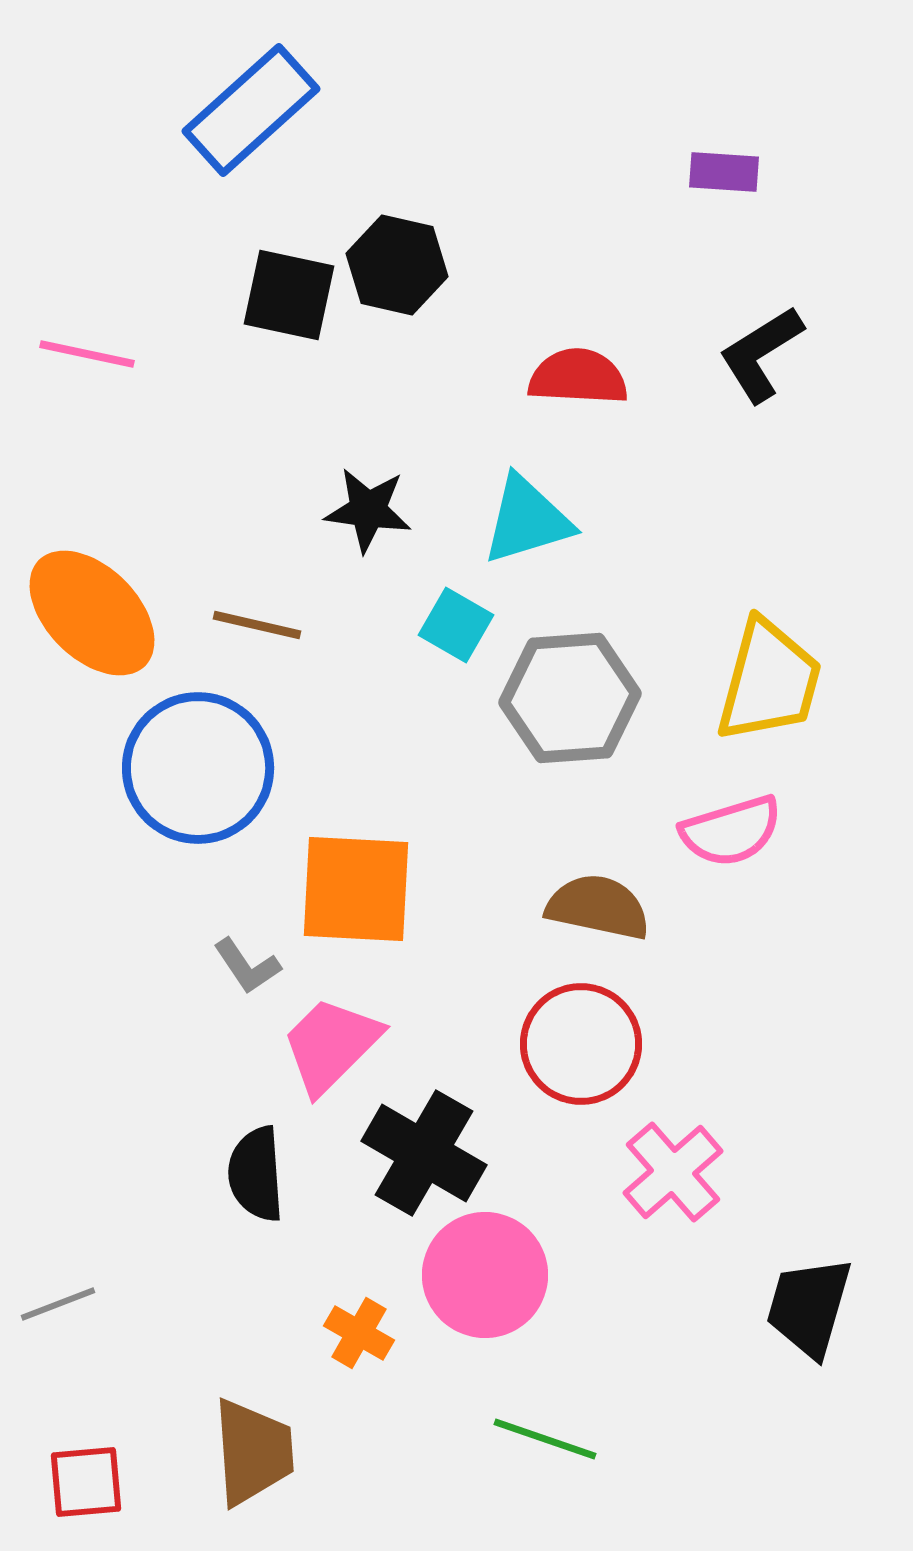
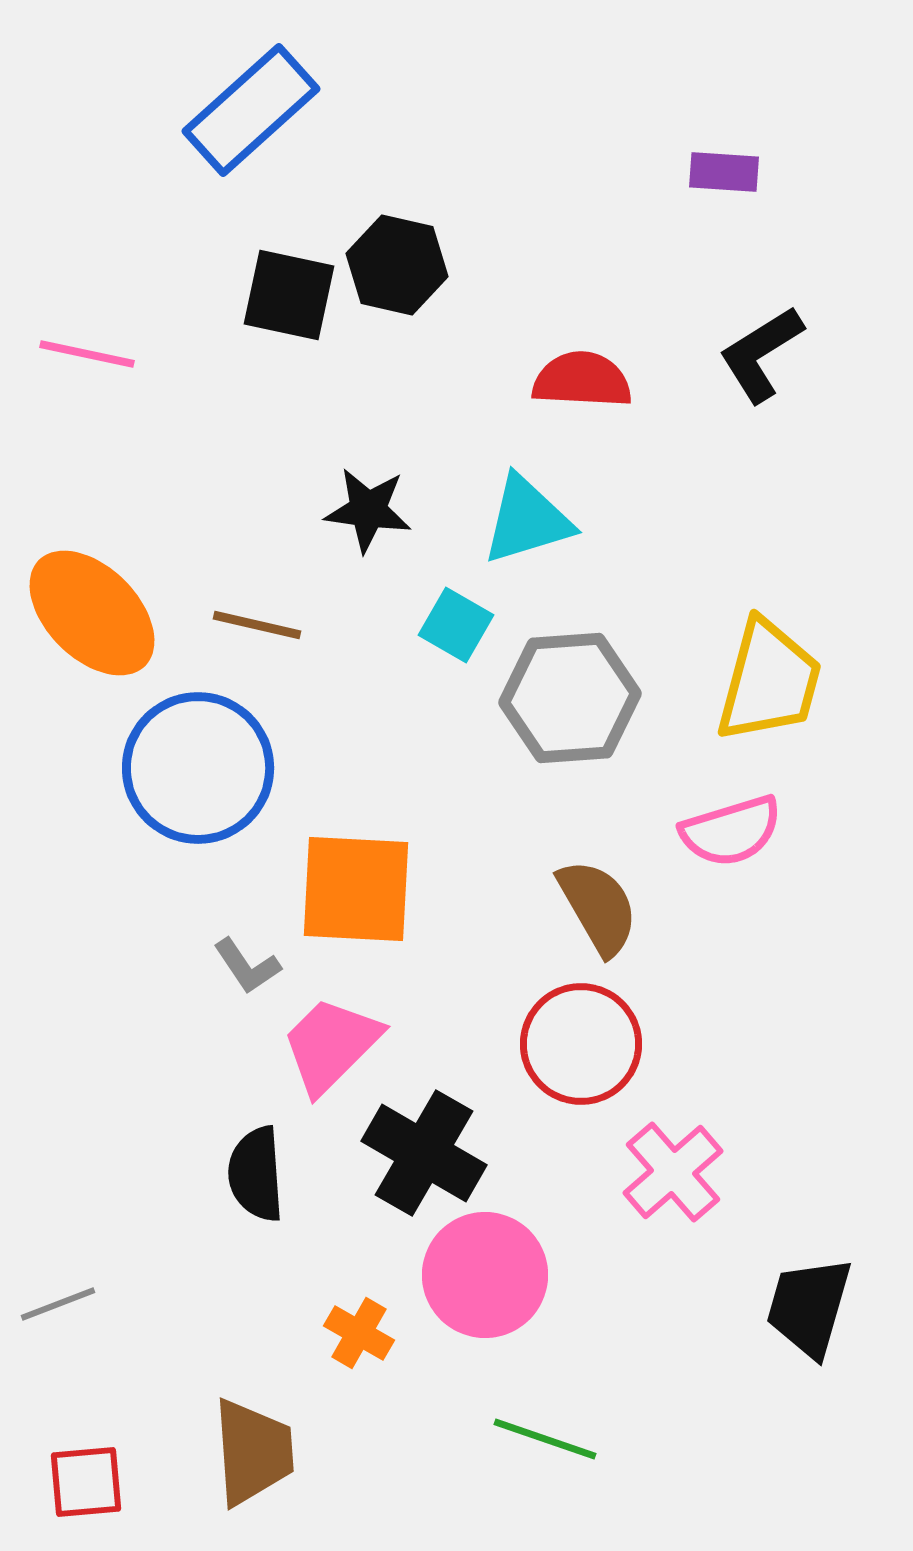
red semicircle: moved 4 px right, 3 px down
brown semicircle: rotated 48 degrees clockwise
